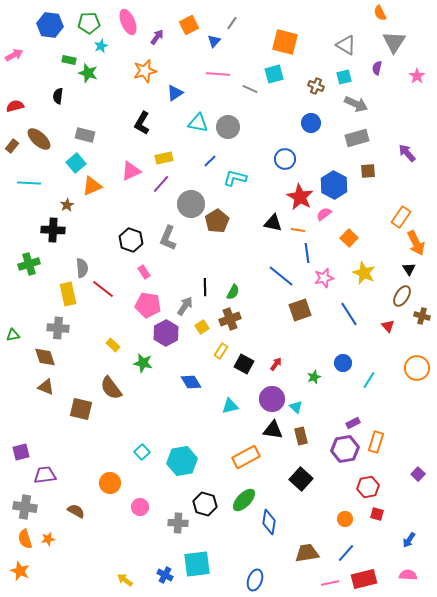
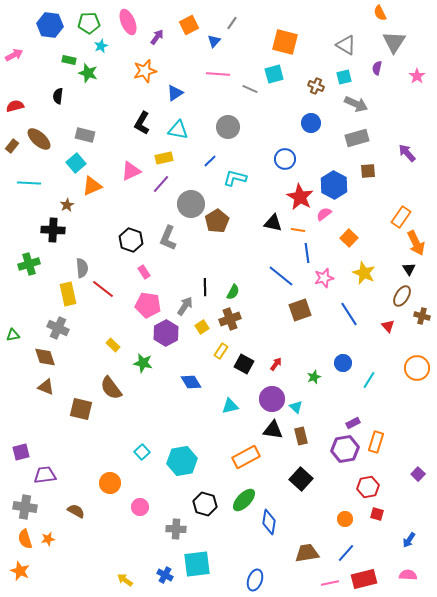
cyan triangle at (198, 123): moved 20 px left, 7 px down
gray cross at (58, 328): rotated 20 degrees clockwise
gray cross at (178, 523): moved 2 px left, 6 px down
